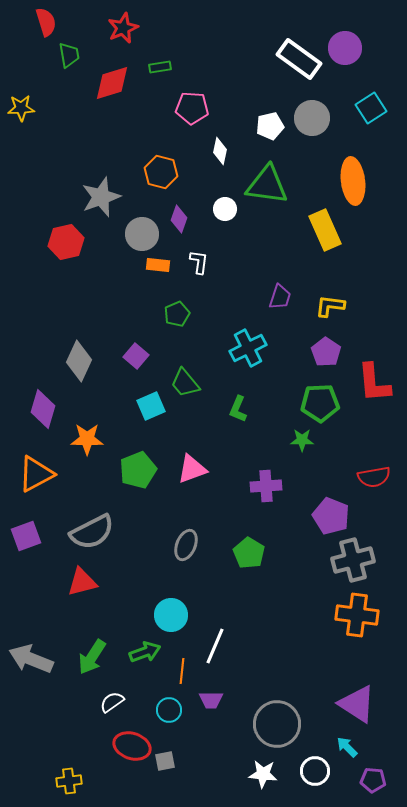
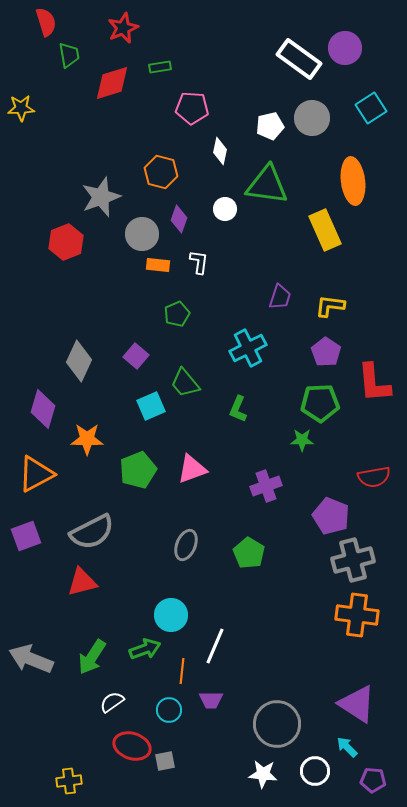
red hexagon at (66, 242): rotated 8 degrees counterclockwise
purple cross at (266, 486): rotated 16 degrees counterclockwise
green arrow at (145, 652): moved 3 px up
